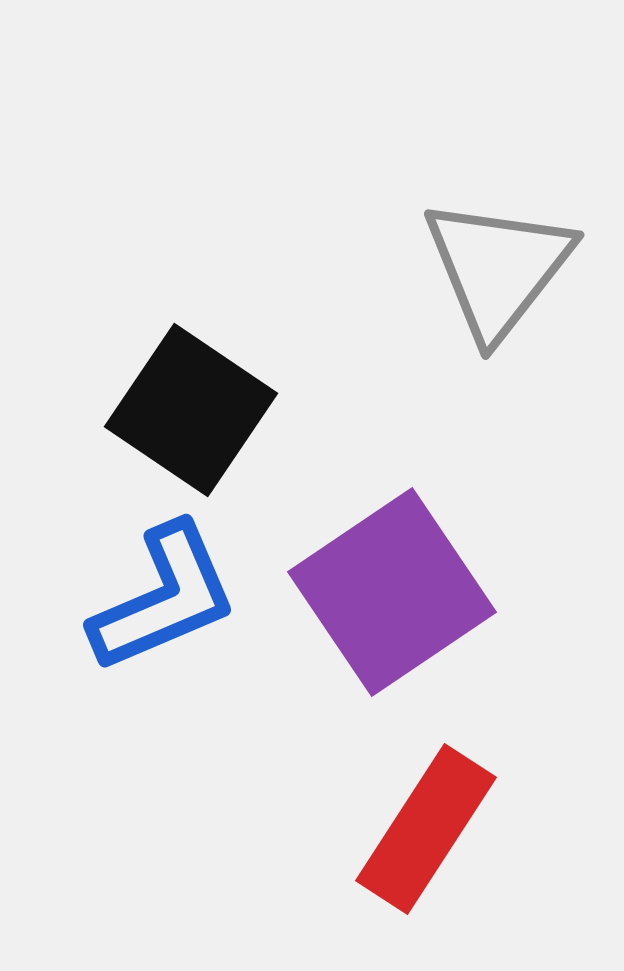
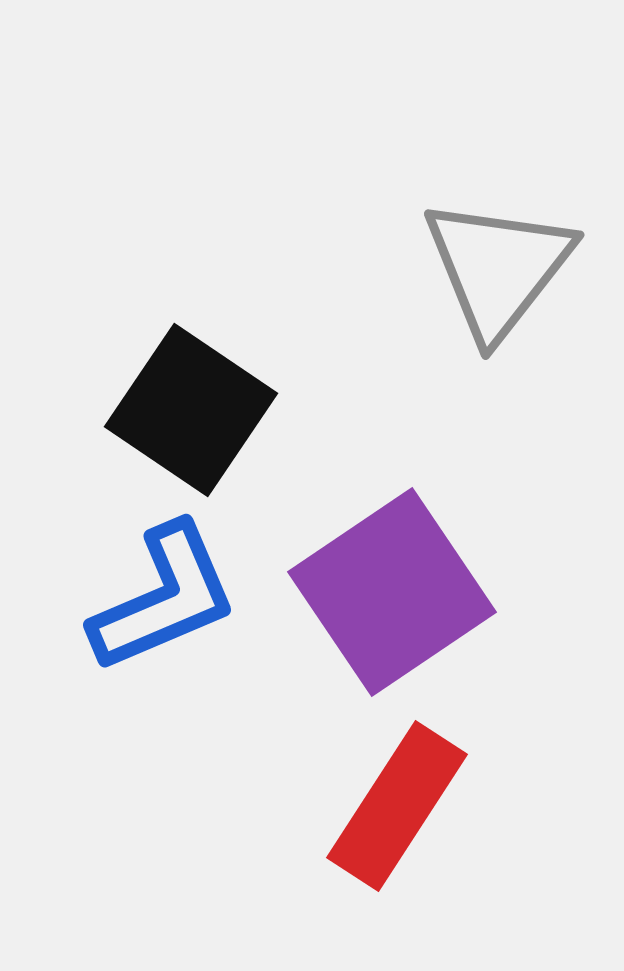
red rectangle: moved 29 px left, 23 px up
